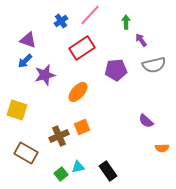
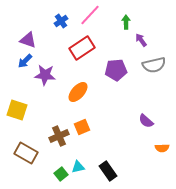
purple star: rotated 20 degrees clockwise
